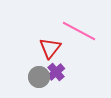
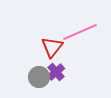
pink line: moved 1 px right, 1 px down; rotated 52 degrees counterclockwise
red triangle: moved 2 px right, 1 px up
